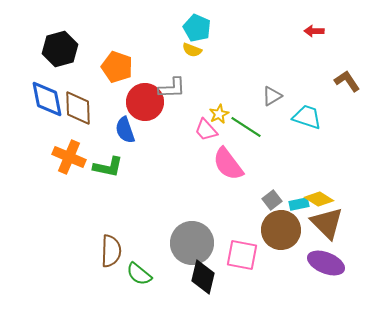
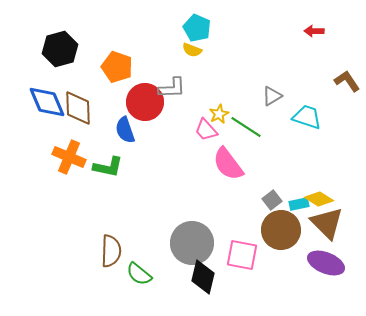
blue diamond: moved 3 px down; rotated 12 degrees counterclockwise
